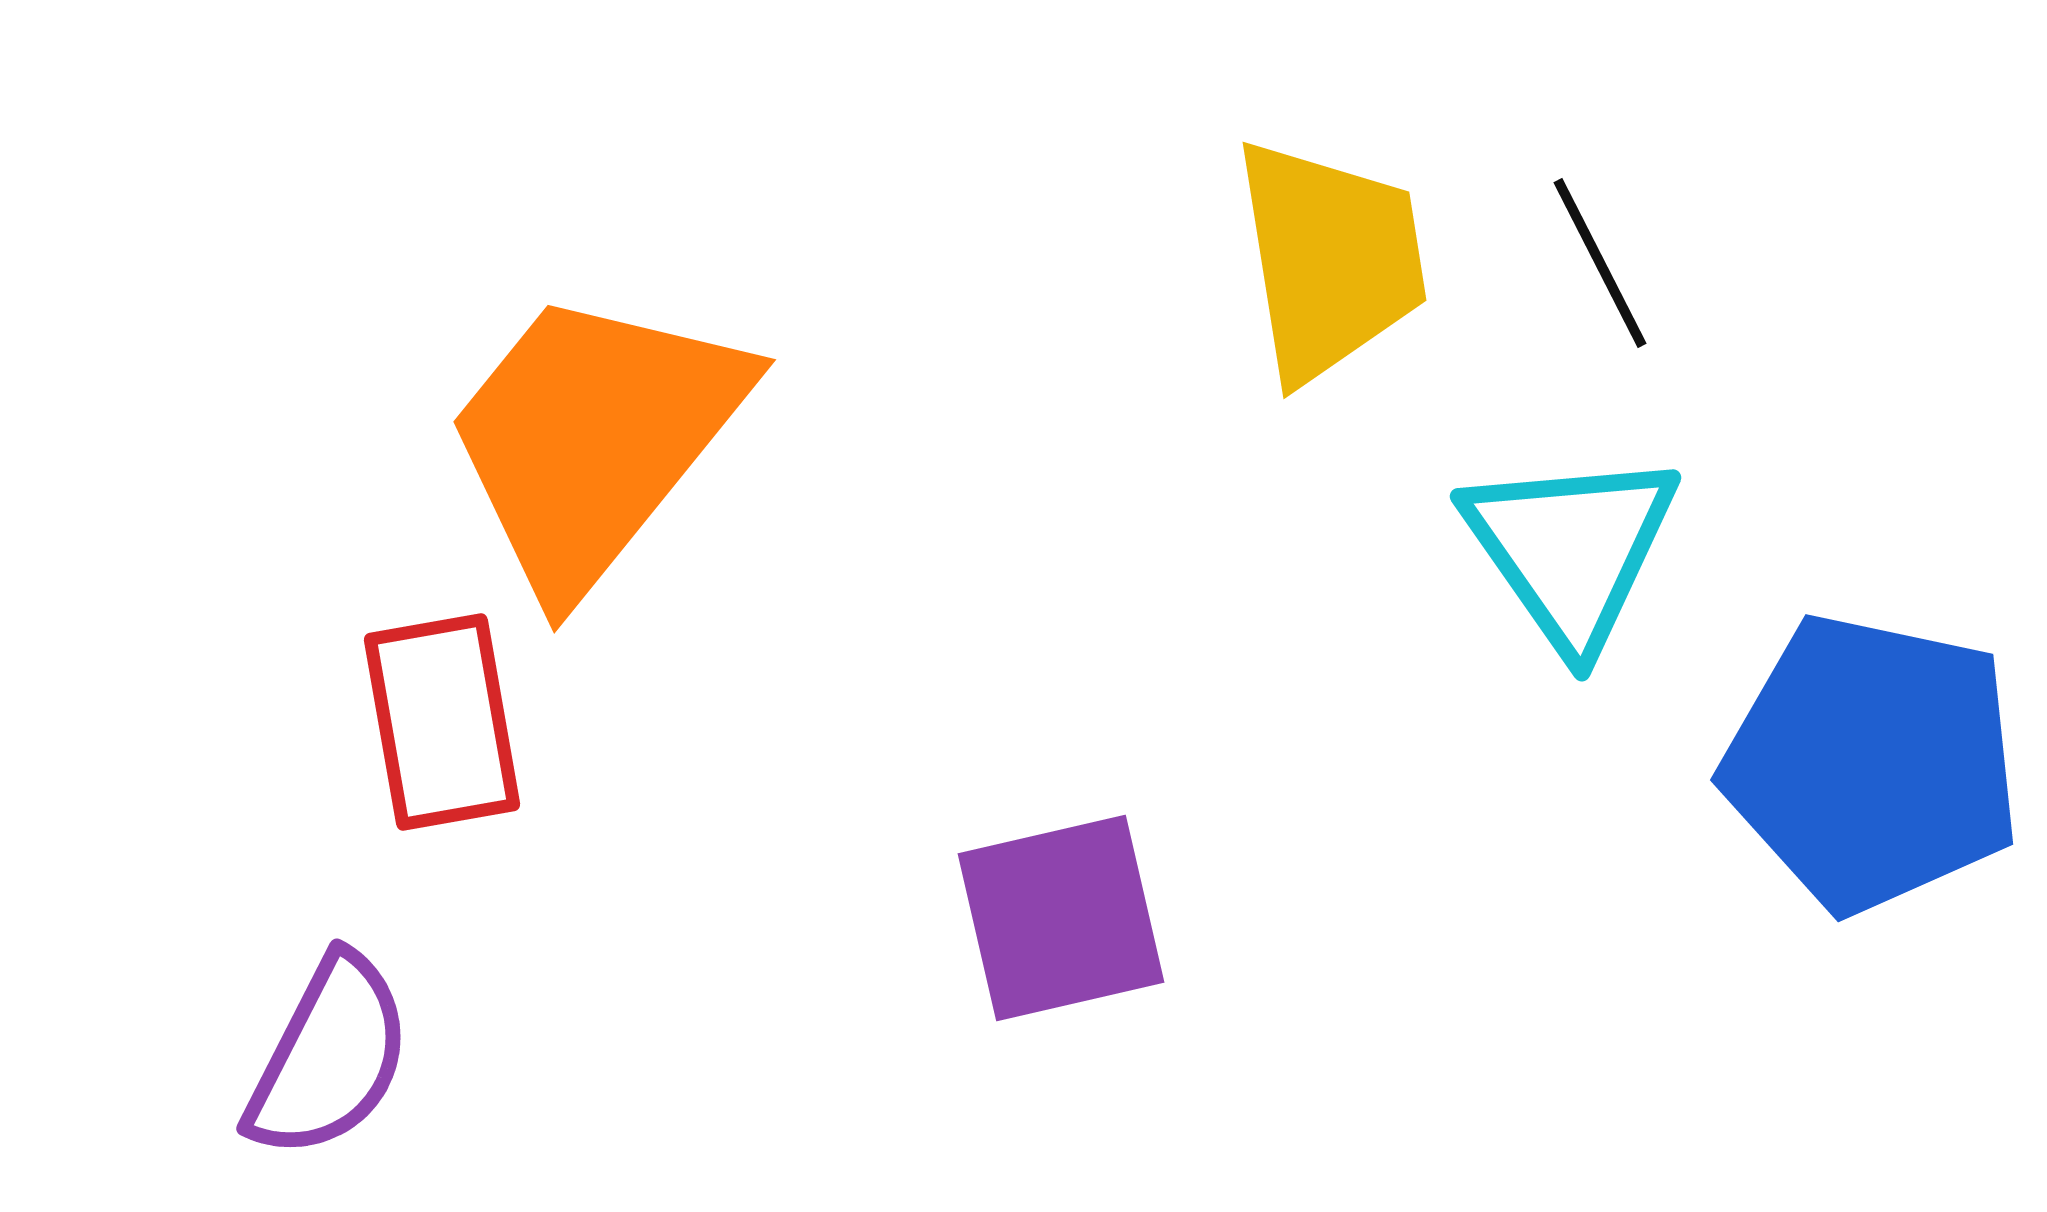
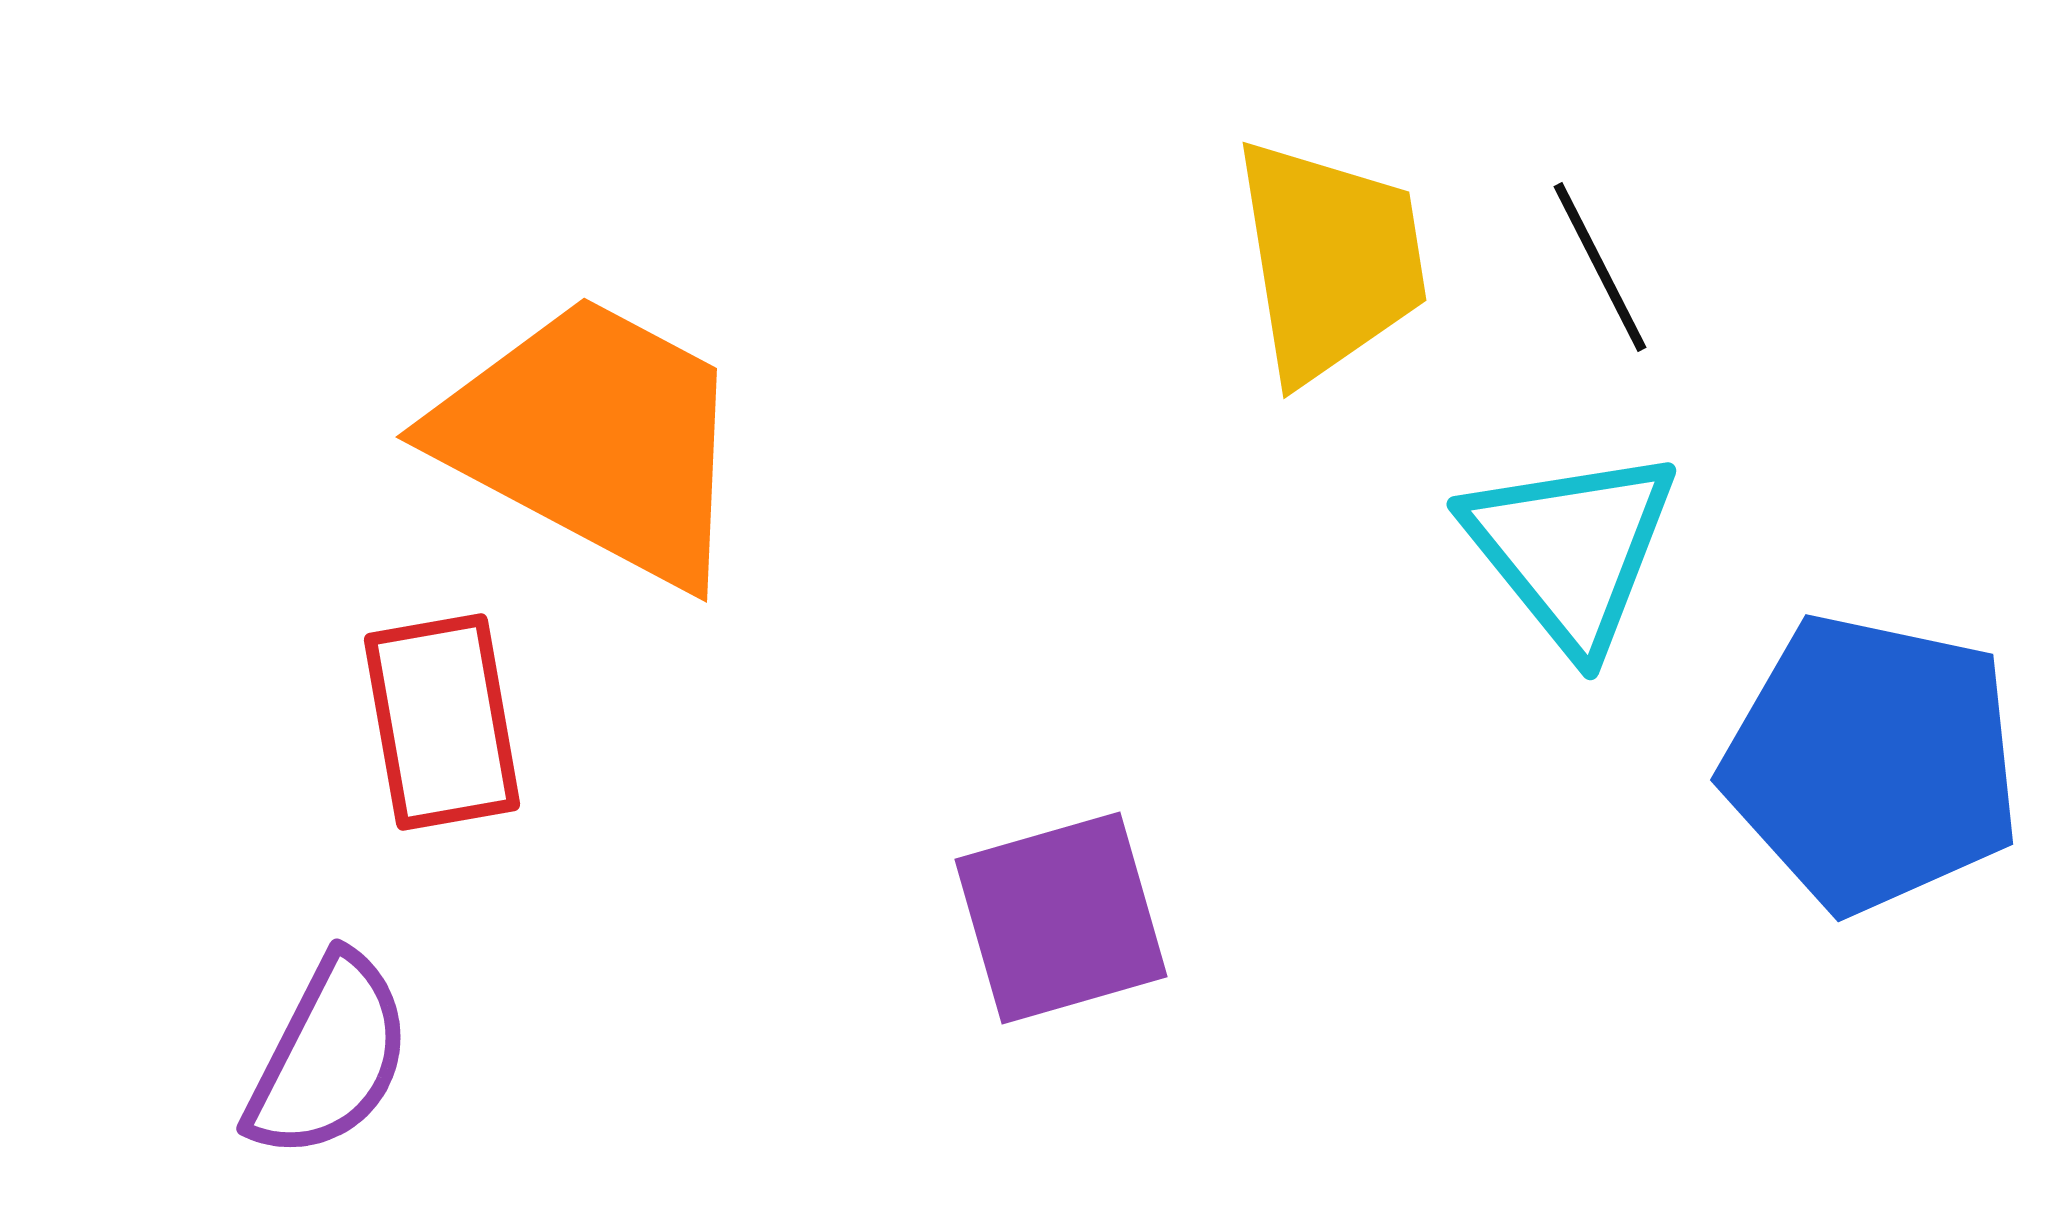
black line: moved 4 px down
orange trapezoid: rotated 79 degrees clockwise
cyan triangle: rotated 4 degrees counterclockwise
purple square: rotated 3 degrees counterclockwise
